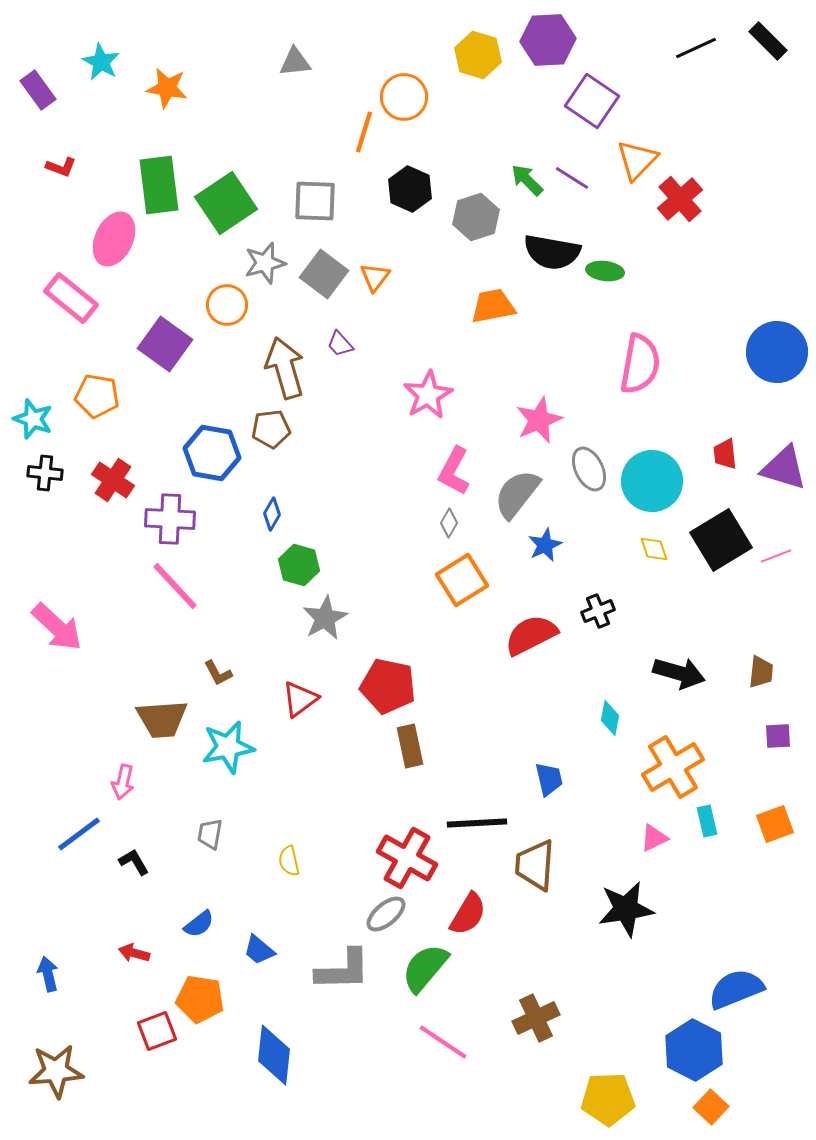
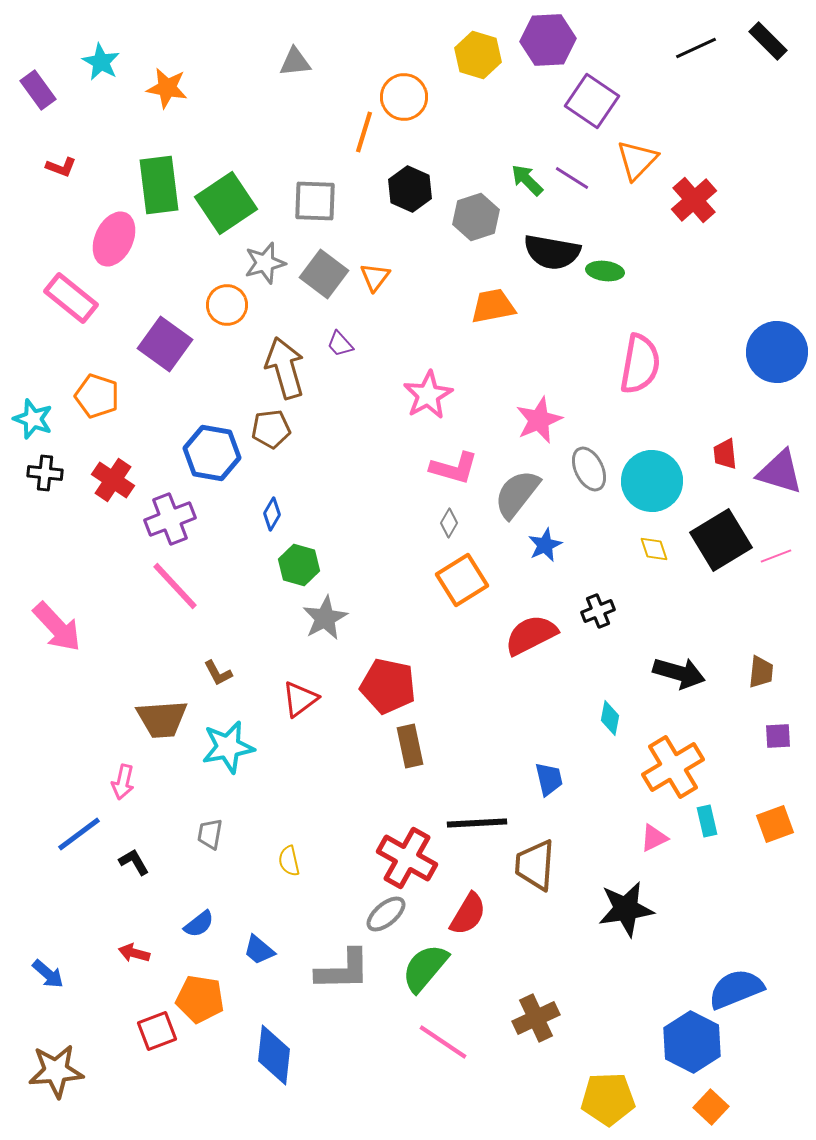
red cross at (680, 199): moved 14 px right, 1 px down
orange pentagon at (97, 396): rotated 9 degrees clockwise
purple triangle at (784, 468): moved 4 px left, 4 px down
pink L-shape at (454, 471): moved 3 px up; rotated 102 degrees counterclockwise
purple cross at (170, 519): rotated 24 degrees counterclockwise
pink arrow at (57, 627): rotated 4 degrees clockwise
blue arrow at (48, 974): rotated 144 degrees clockwise
blue hexagon at (694, 1050): moved 2 px left, 8 px up
